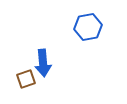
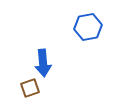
brown square: moved 4 px right, 9 px down
